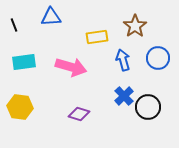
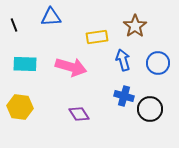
blue circle: moved 5 px down
cyan rectangle: moved 1 px right, 2 px down; rotated 10 degrees clockwise
blue cross: rotated 30 degrees counterclockwise
black circle: moved 2 px right, 2 px down
purple diamond: rotated 40 degrees clockwise
